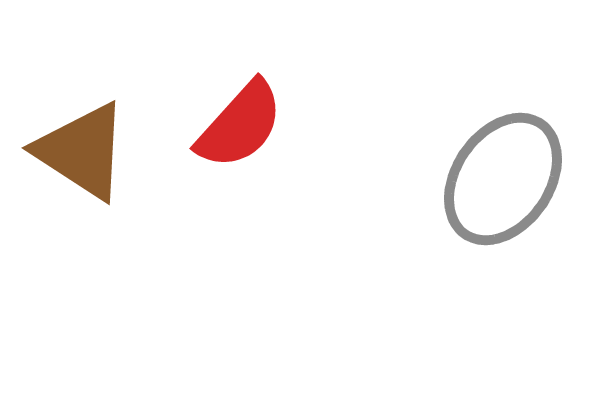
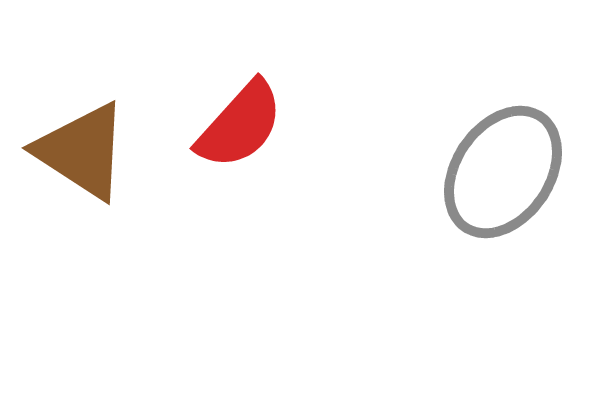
gray ellipse: moved 7 px up
